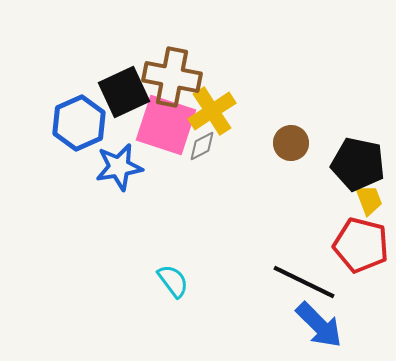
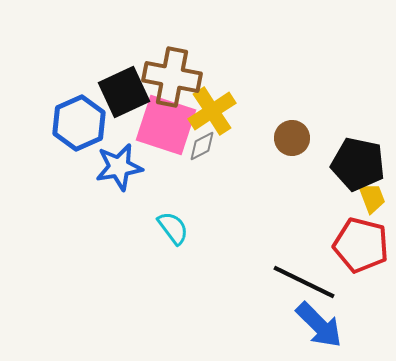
brown circle: moved 1 px right, 5 px up
yellow trapezoid: moved 3 px right, 2 px up
cyan semicircle: moved 53 px up
